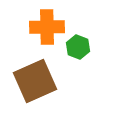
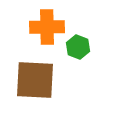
brown square: moved 1 px up; rotated 27 degrees clockwise
